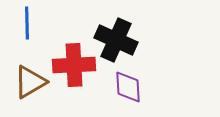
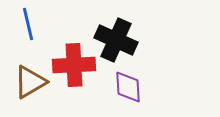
blue line: moved 1 px right, 1 px down; rotated 12 degrees counterclockwise
